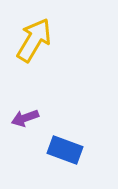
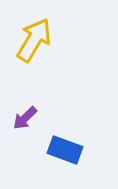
purple arrow: rotated 24 degrees counterclockwise
